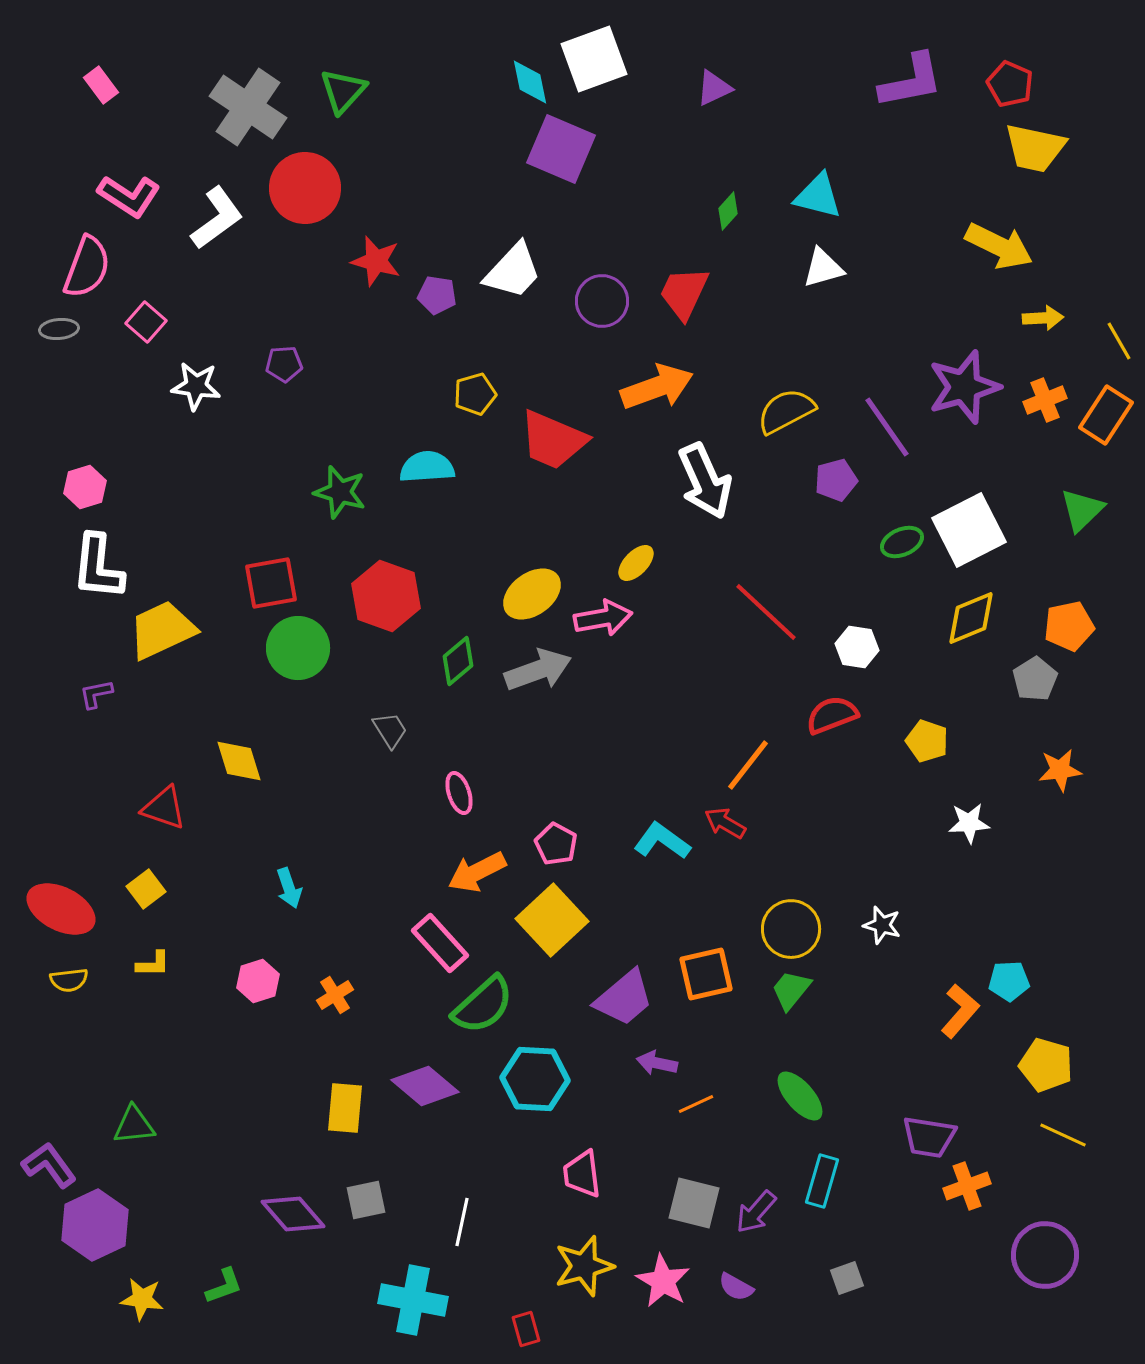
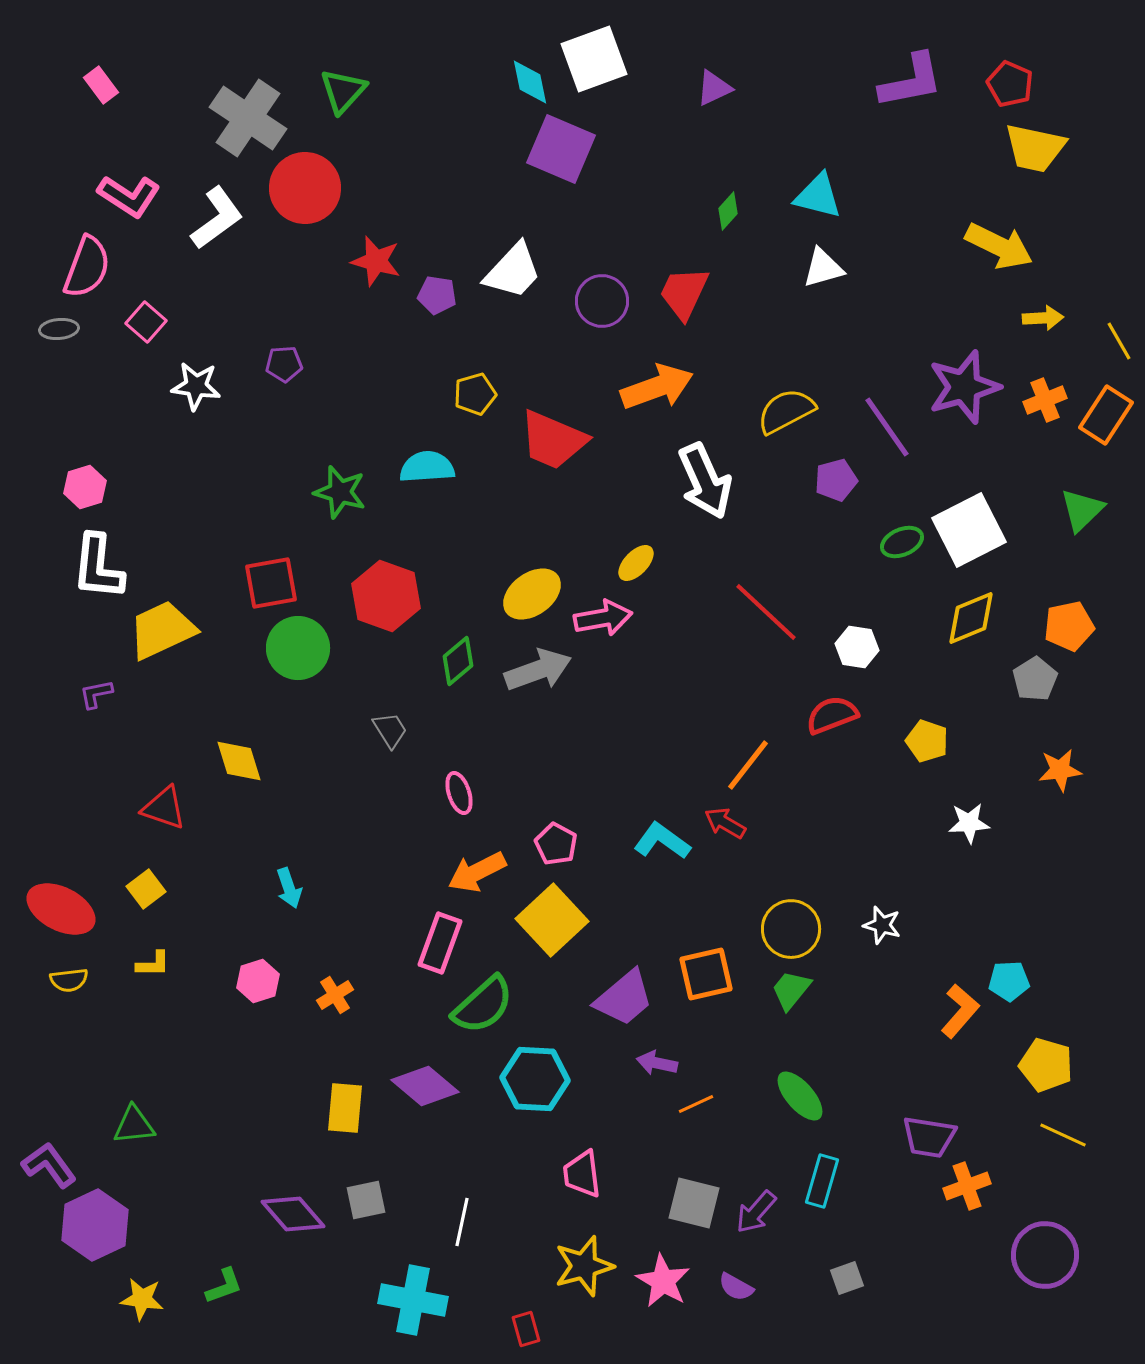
gray cross at (248, 107): moved 11 px down
pink rectangle at (440, 943): rotated 62 degrees clockwise
